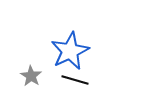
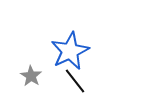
black line: moved 1 px down; rotated 36 degrees clockwise
